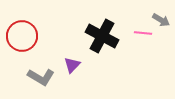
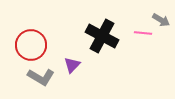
red circle: moved 9 px right, 9 px down
